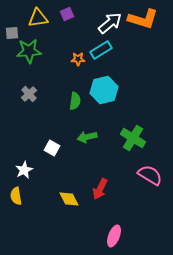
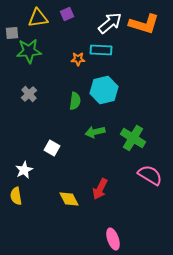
orange L-shape: moved 1 px right, 5 px down
cyan rectangle: rotated 35 degrees clockwise
green arrow: moved 8 px right, 5 px up
pink ellipse: moved 1 px left, 3 px down; rotated 40 degrees counterclockwise
